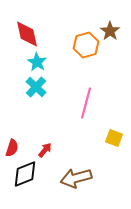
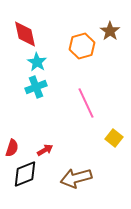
red diamond: moved 2 px left
orange hexagon: moved 4 px left, 1 px down
cyan cross: rotated 25 degrees clockwise
pink line: rotated 40 degrees counterclockwise
yellow square: rotated 18 degrees clockwise
red arrow: rotated 21 degrees clockwise
